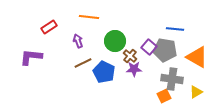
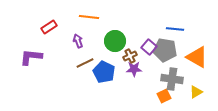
brown cross: rotated 24 degrees clockwise
brown line: moved 2 px right
